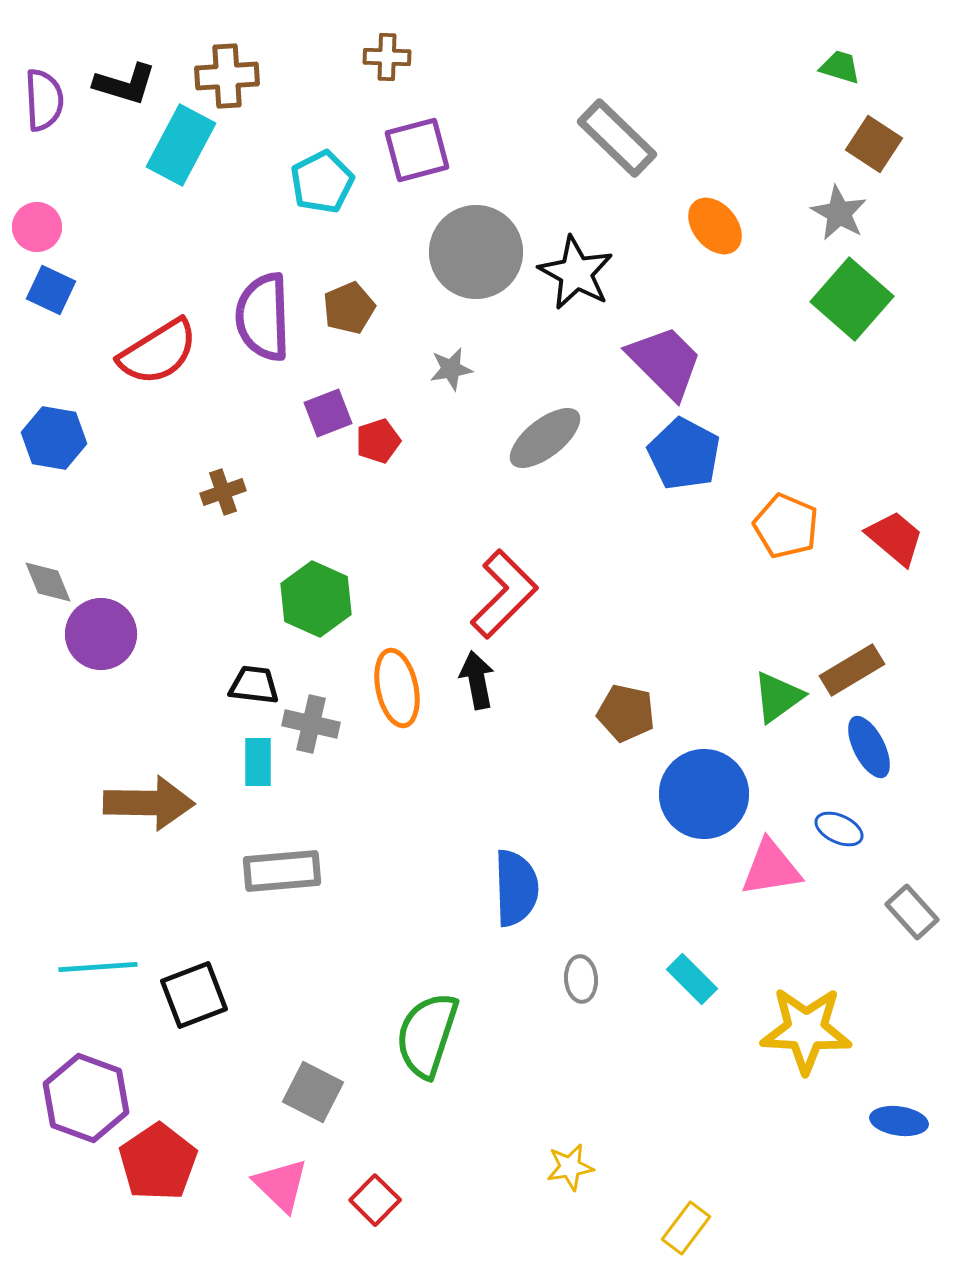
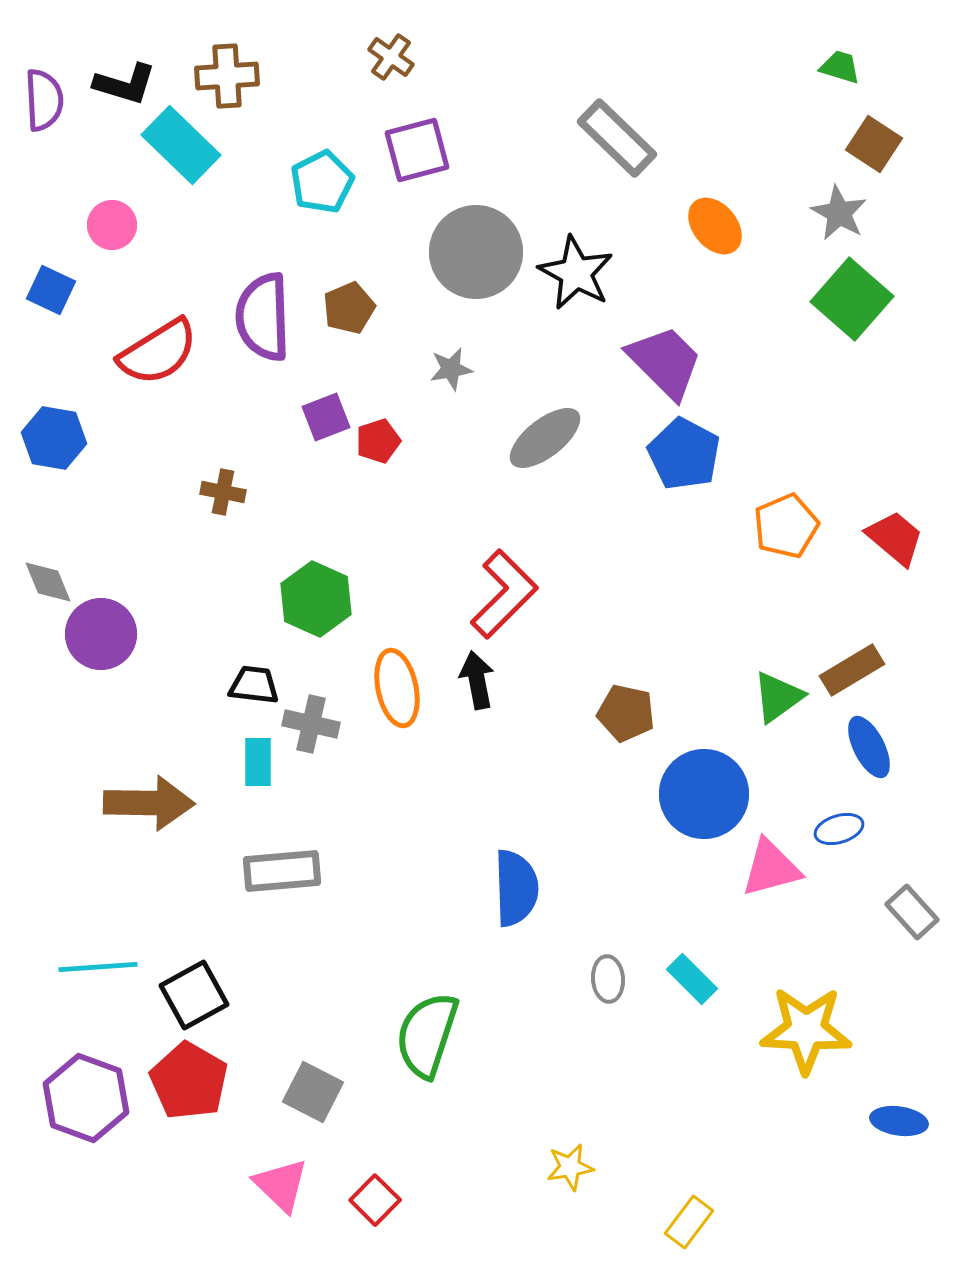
brown cross at (387, 57): moved 4 px right; rotated 33 degrees clockwise
cyan rectangle at (181, 145): rotated 74 degrees counterclockwise
pink circle at (37, 227): moved 75 px right, 2 px up
purple square at (328, 413): moved 2 px left, 4 px down
brown cross at (223, 492): rotated 30 degrees clockwise
orange pentagon at (786, 526): rotated 26 degrees clockwise
blue ellipse at (839, 829): rotated 42 degrees counterclockwise
pink triangle at (771, 868): rotated 6 degrees counterclockwise
gray ellipse at (581, 979): moved 27 px right
black square at (194, 995): rotated 8 degrees counterclockwise
red pentagon at (158, 1162): moved 31 px right, 81 px up; rotated 8 degrees counterclockwise
yellow rectangle at (686, 1228): moved 3 px right, 6 px up
